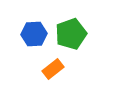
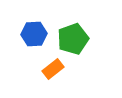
green pentagon: moved 2 px right, 5 px down
